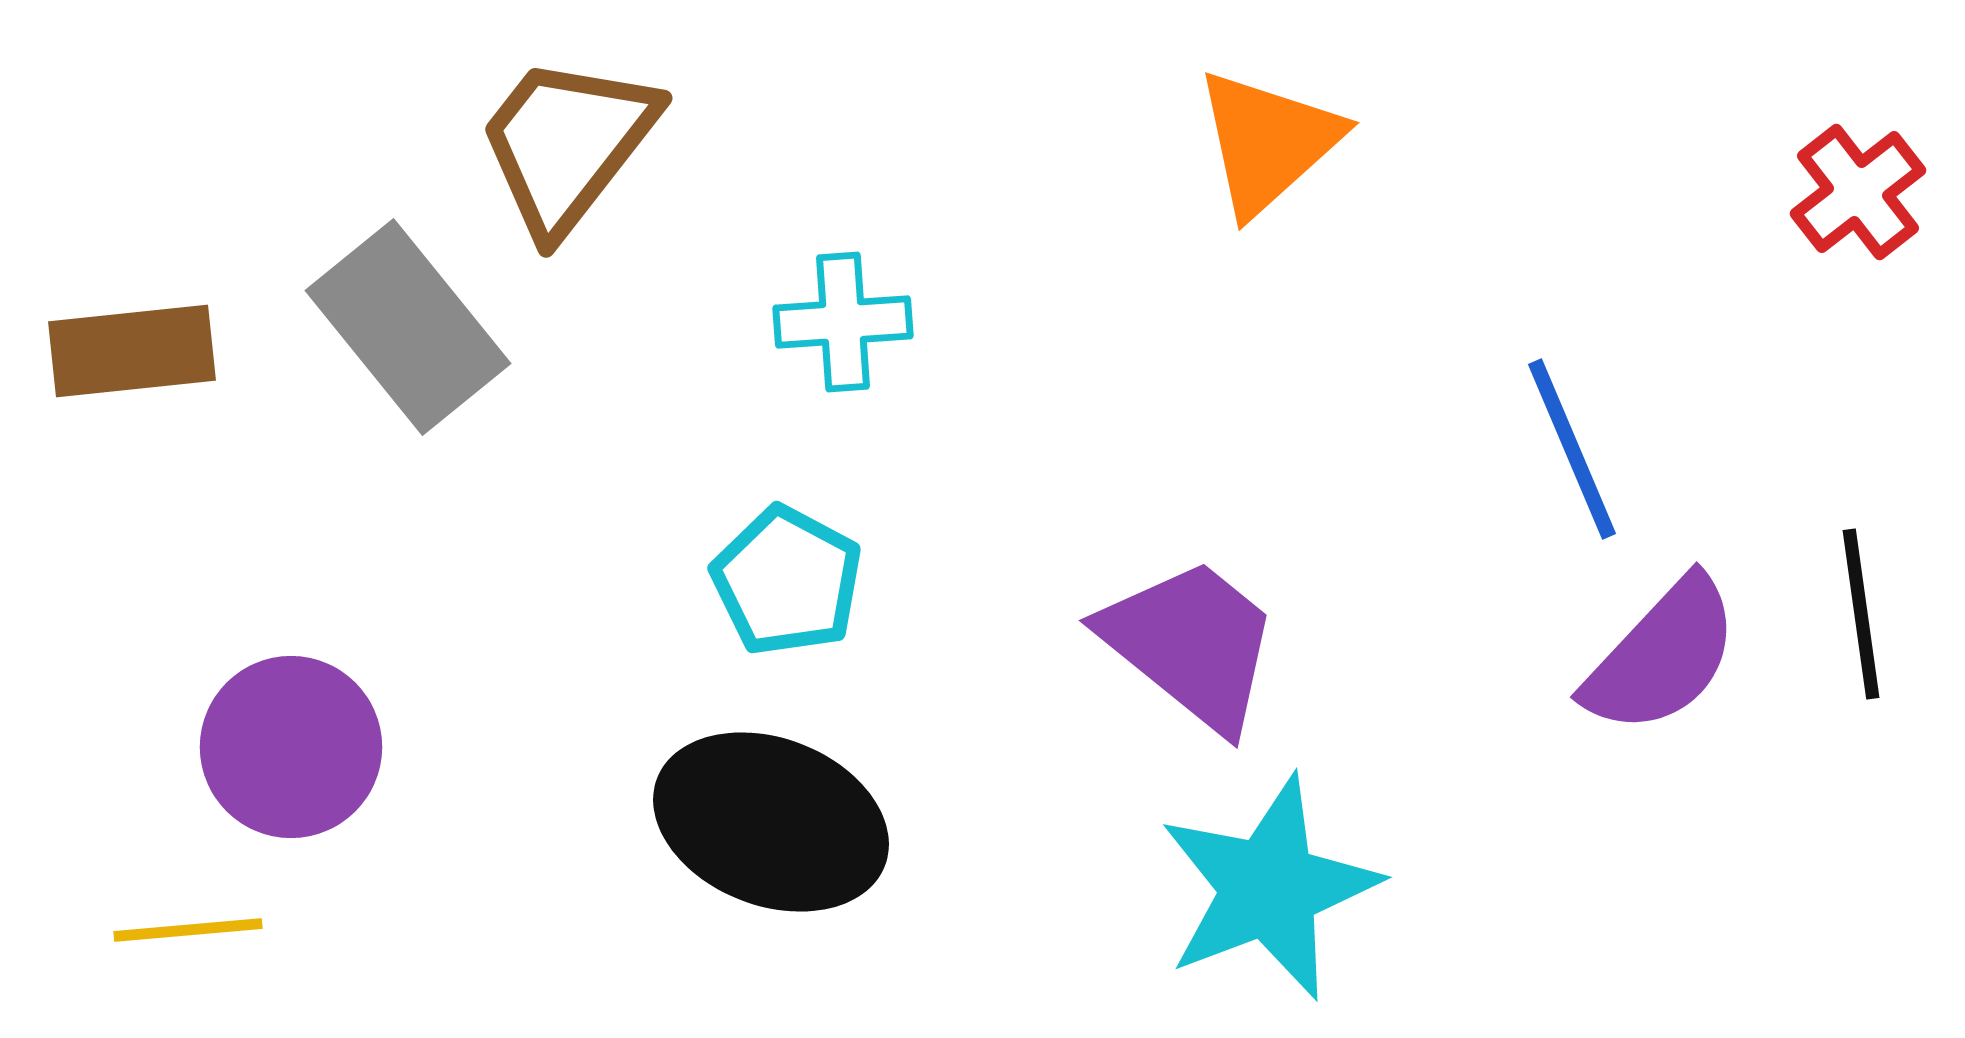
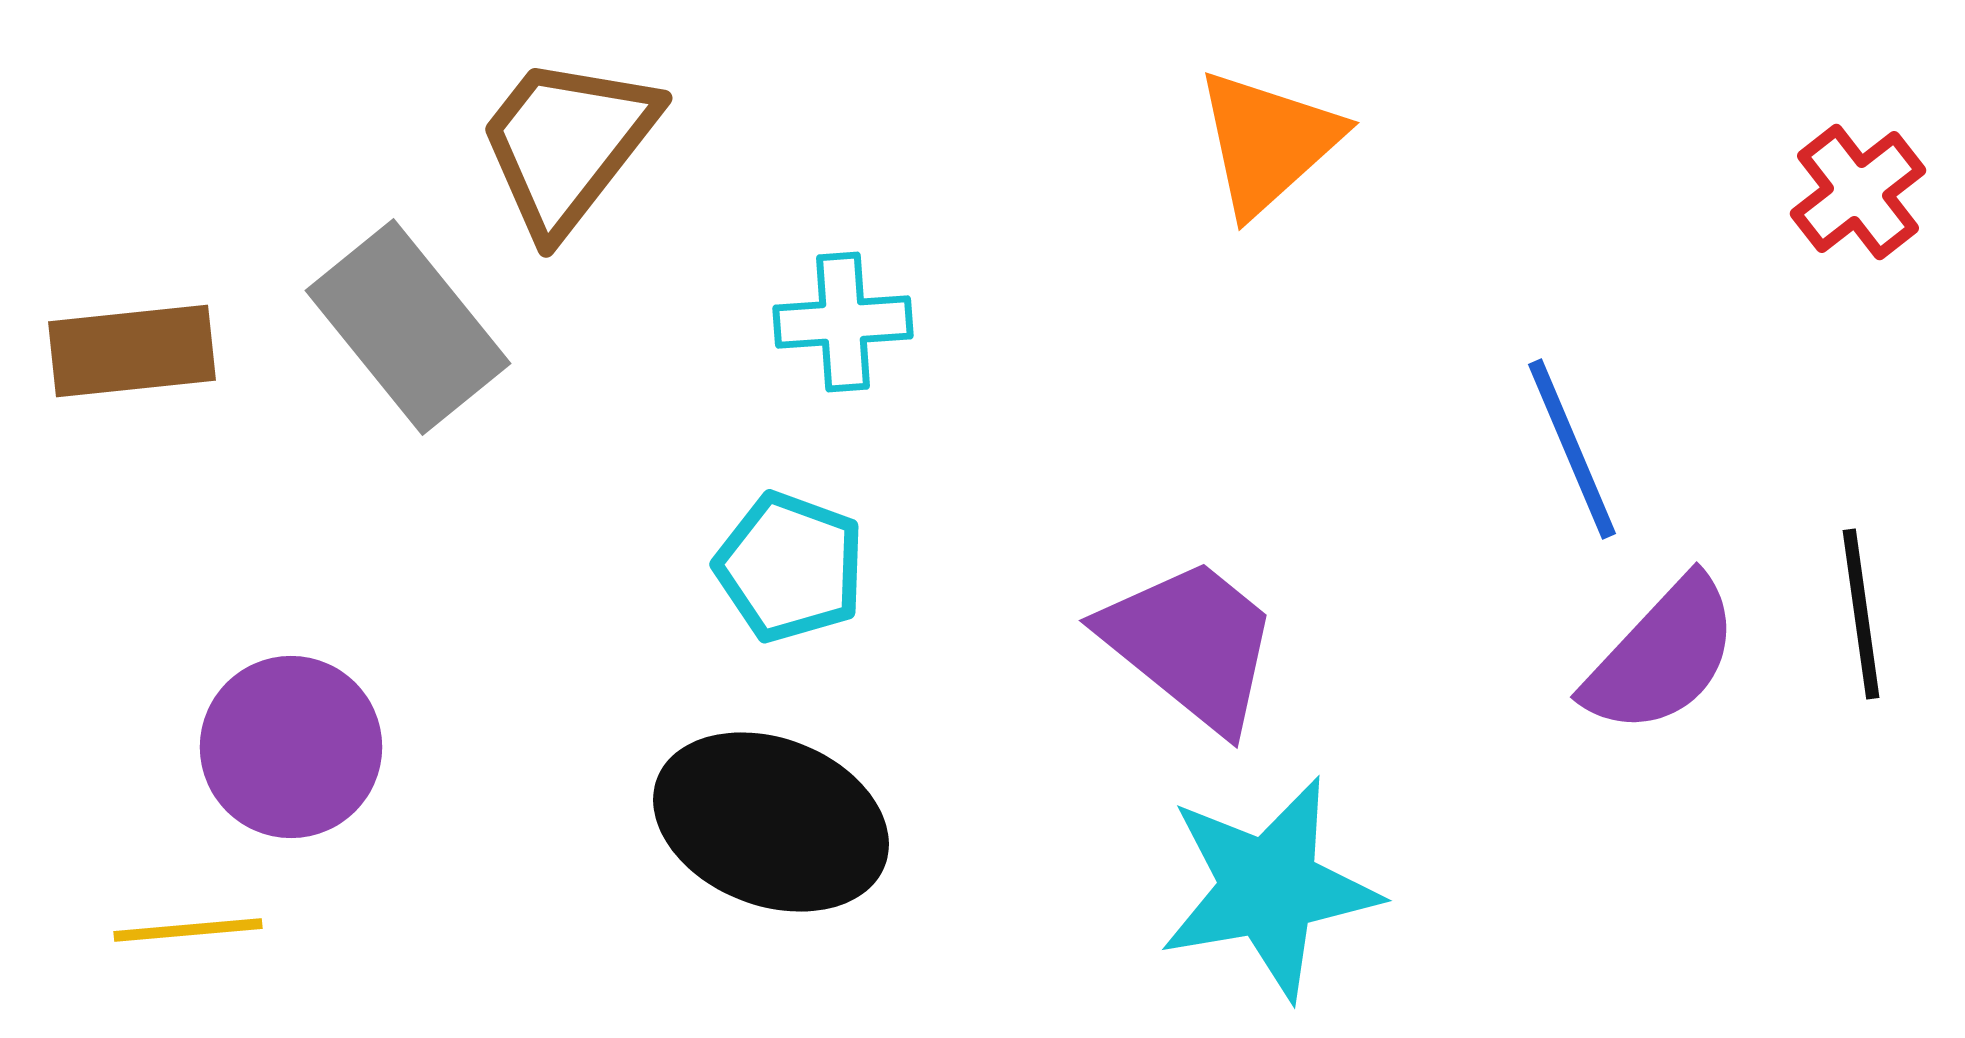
cyan pentagon: moved 3 px right, 14 px up; rotated 8 degrees counterclockwise
cyan star: rotated 11 degrees clockwise
